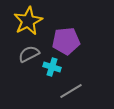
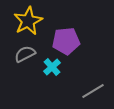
gray semicircle: moved 4 px left
cyan cross: rotated 30 degrees clockwise
gray line: moved 22 px right
